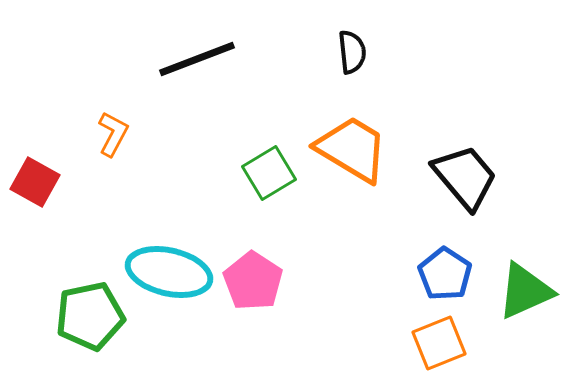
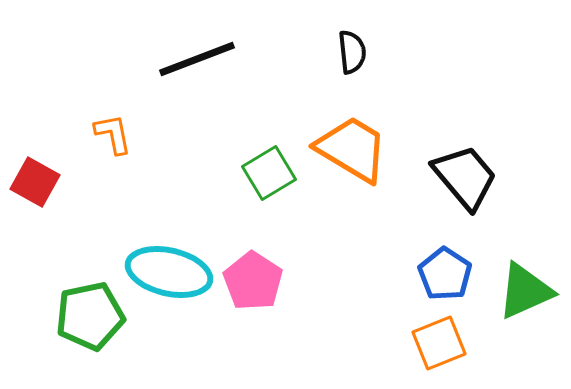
orange L-shape: rotated 39 degrees counterclockwise
